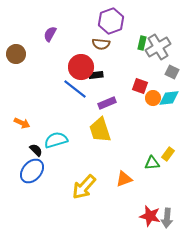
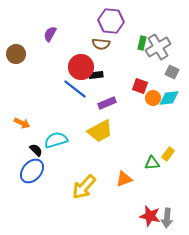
purple hexagon: rotated 25 degrees clockwise
yellow trapezoid: moved 1 px down; rotated 100 degrees counterclockwise
